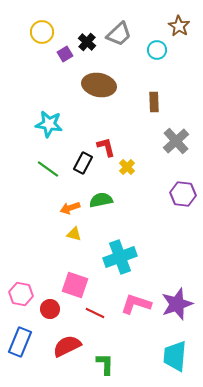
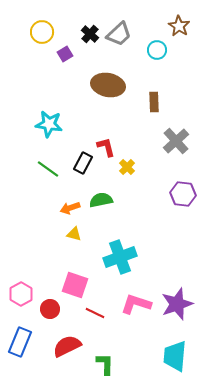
black cross: moved 3 px right, 8 px up
brown ellipse: moved 9 px right
pink hexagon: rotated 20 degrees clockwise
